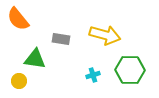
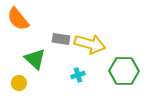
yellow arrow: moved 15 px left, 9 px down
green triangle: rotated 35 degrees clockwise
green hexagon: moved 6 px left, 1 px down
cyan cross: moved 15 px left
yellow circle: moved 2 px down
